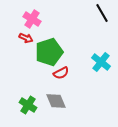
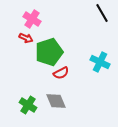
cyan cross: moved 1 px left; rotated 12 degrees counterclockwise
